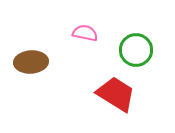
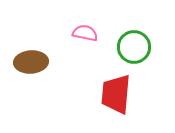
green circle: moved 2 px left, 3 px up
red trapezoid: rotated 117 degrees counterclockwise
